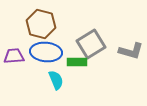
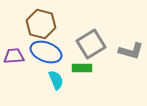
blue ellipse: rotated 16 degrees clockwise
green rectangle: moved 5 px right, 6 px down
